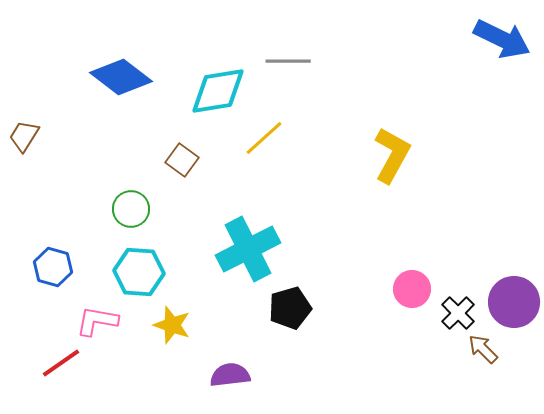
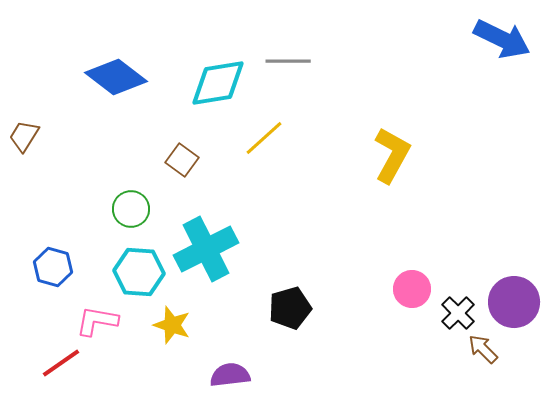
blue diamond: moved 5 px left
cyan diamond: moved 8 px up
cyan cross: moved 42 px left
